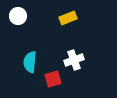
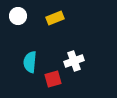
yellow rectangle: moved 13 px left
white cross: moved 1 px down
